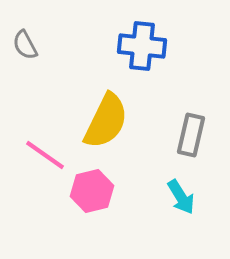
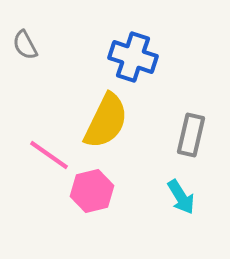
blue cross: moved 9 px left, 11 px down; rotated 12 degrees clockwise
pink line: moved 4 px right
